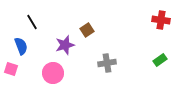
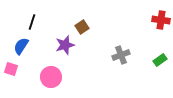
black line: rotated 49 degrees clockwise
brown square: moved 5 px left, 3 px up
blue semicircle: rotated 126 degrees counterclockwise
gray cross: moved 14 px right, 8 px up; rotated 12 degrees counterclockwise
pink circle: moved 2 px left, 4 px down
